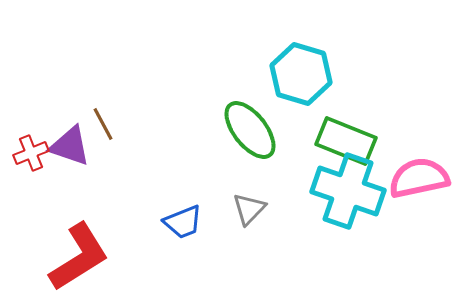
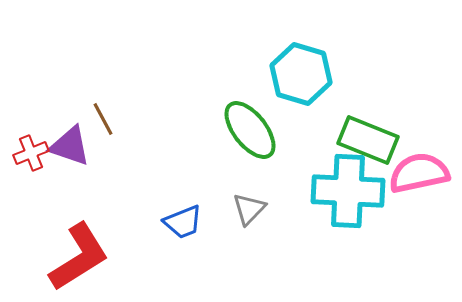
brown line: moved 5 px up
green rectangle: moved 22 px right, 1 px up
pink semicircle: moved 5 px up
cyan cross: rotated 16 degrees counterclockwise
